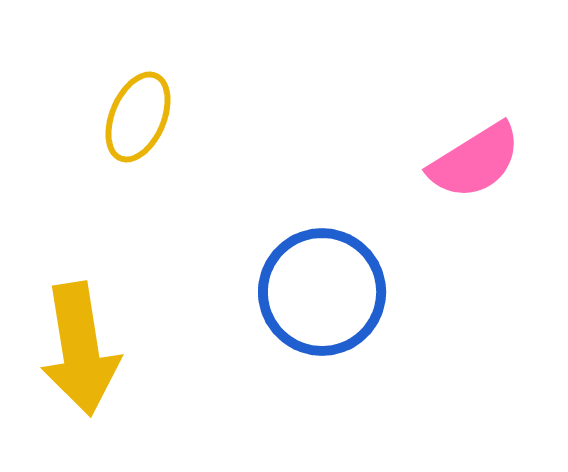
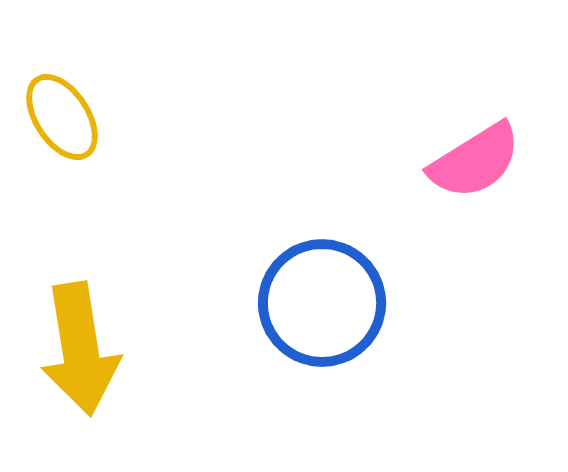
yellow ellipse: moved 76 px left; rotated 56 degrees counterclockwise
blue circle: moved 11 px down
